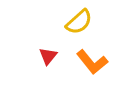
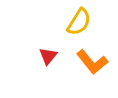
yellow semicircle: rotated 16 degrees counterclockwise
